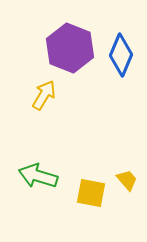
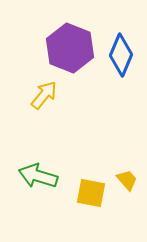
yellow arrow: rotated 8 degrees clockwise
